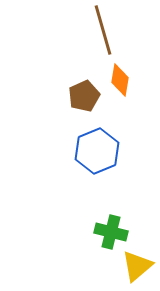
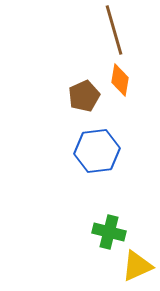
brown line: moved 11 px right
blue hexagon: rotated 15 degrees clockwise
green cross: moved 2 px left
yellow triangle: rotated 16 degrees clockwise
